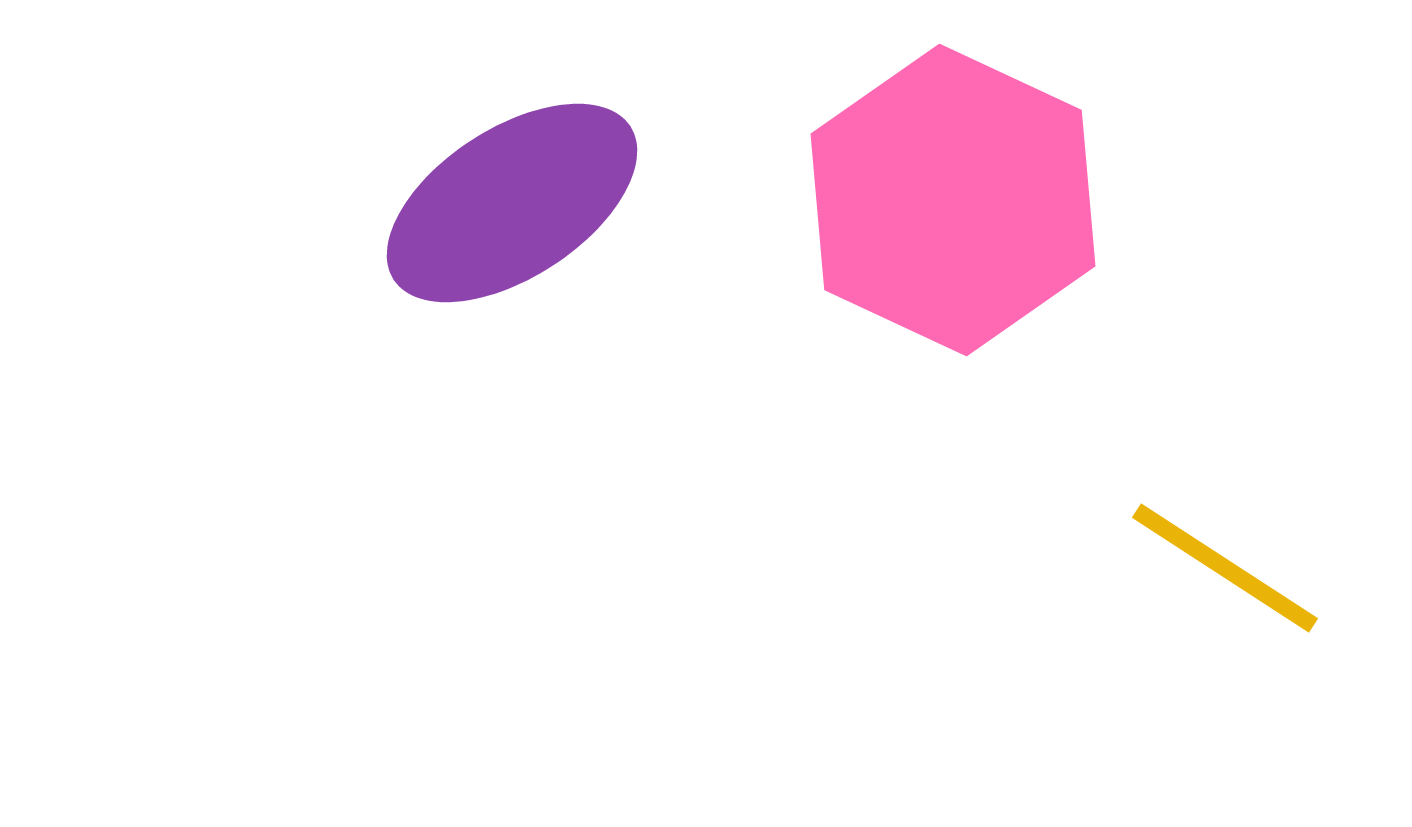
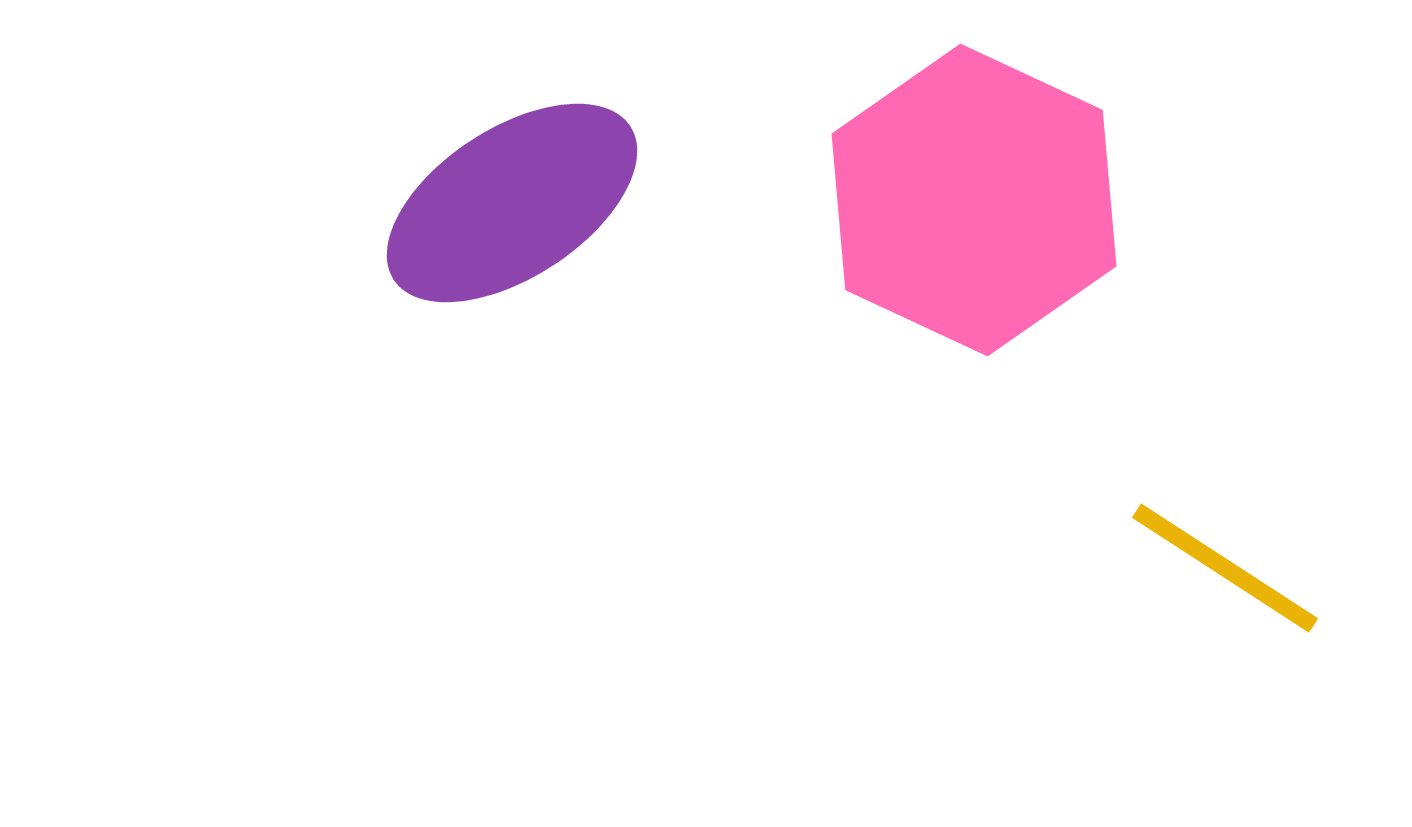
pink hexagon: moved 21 px right
